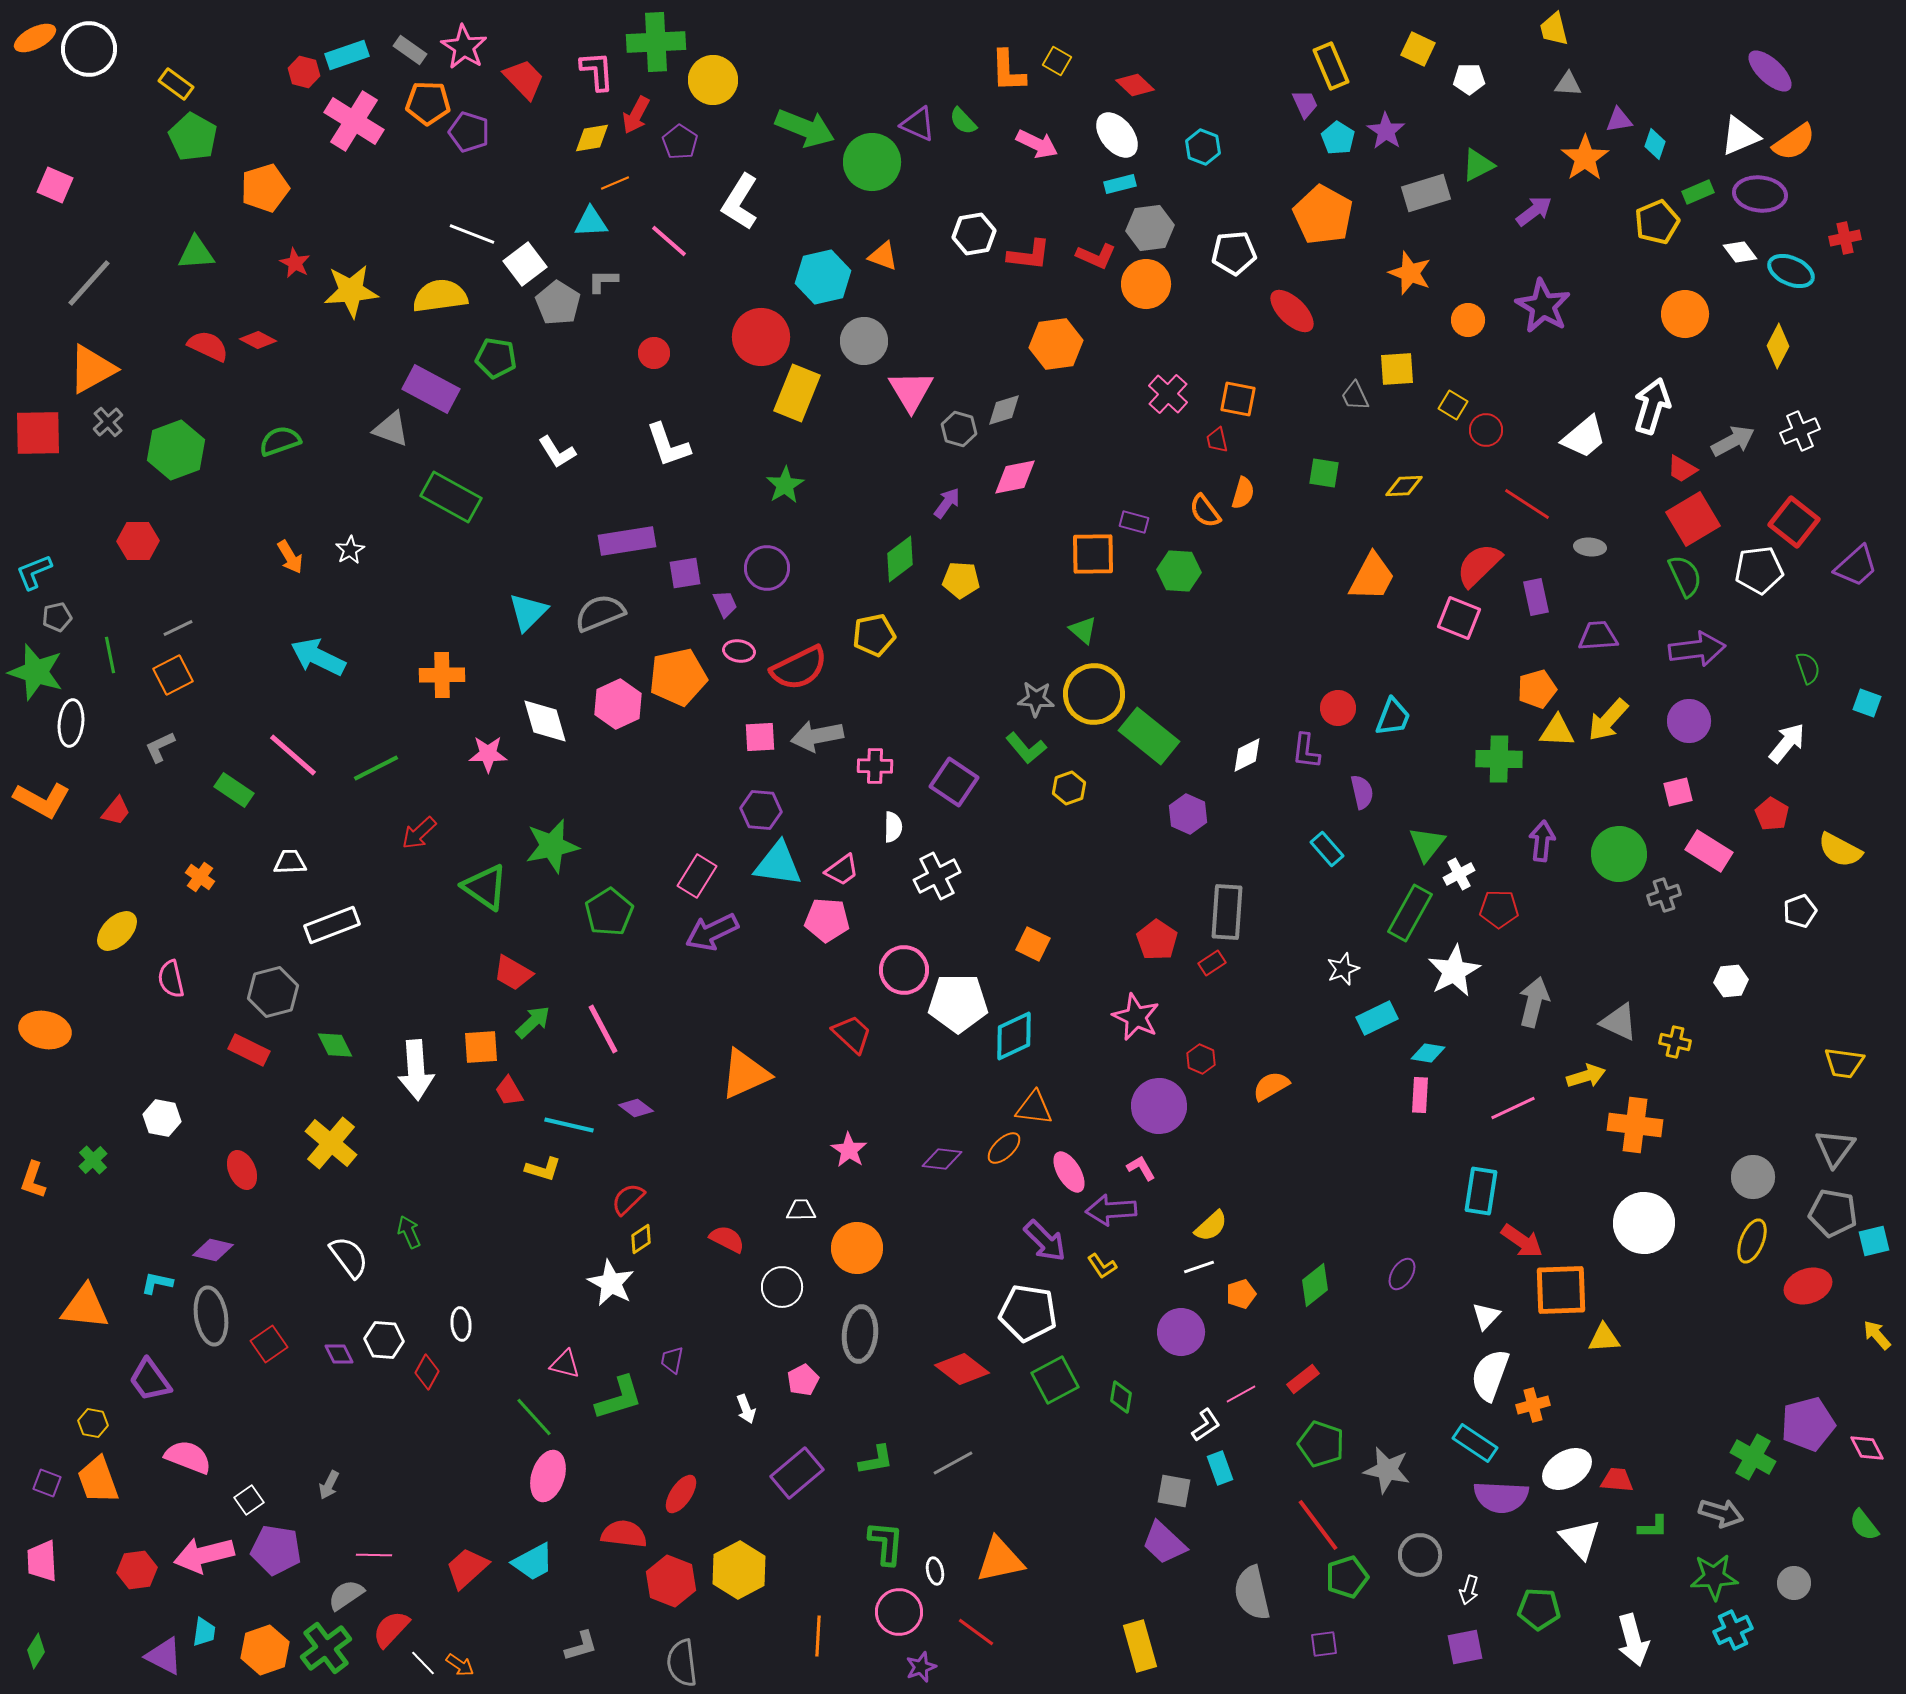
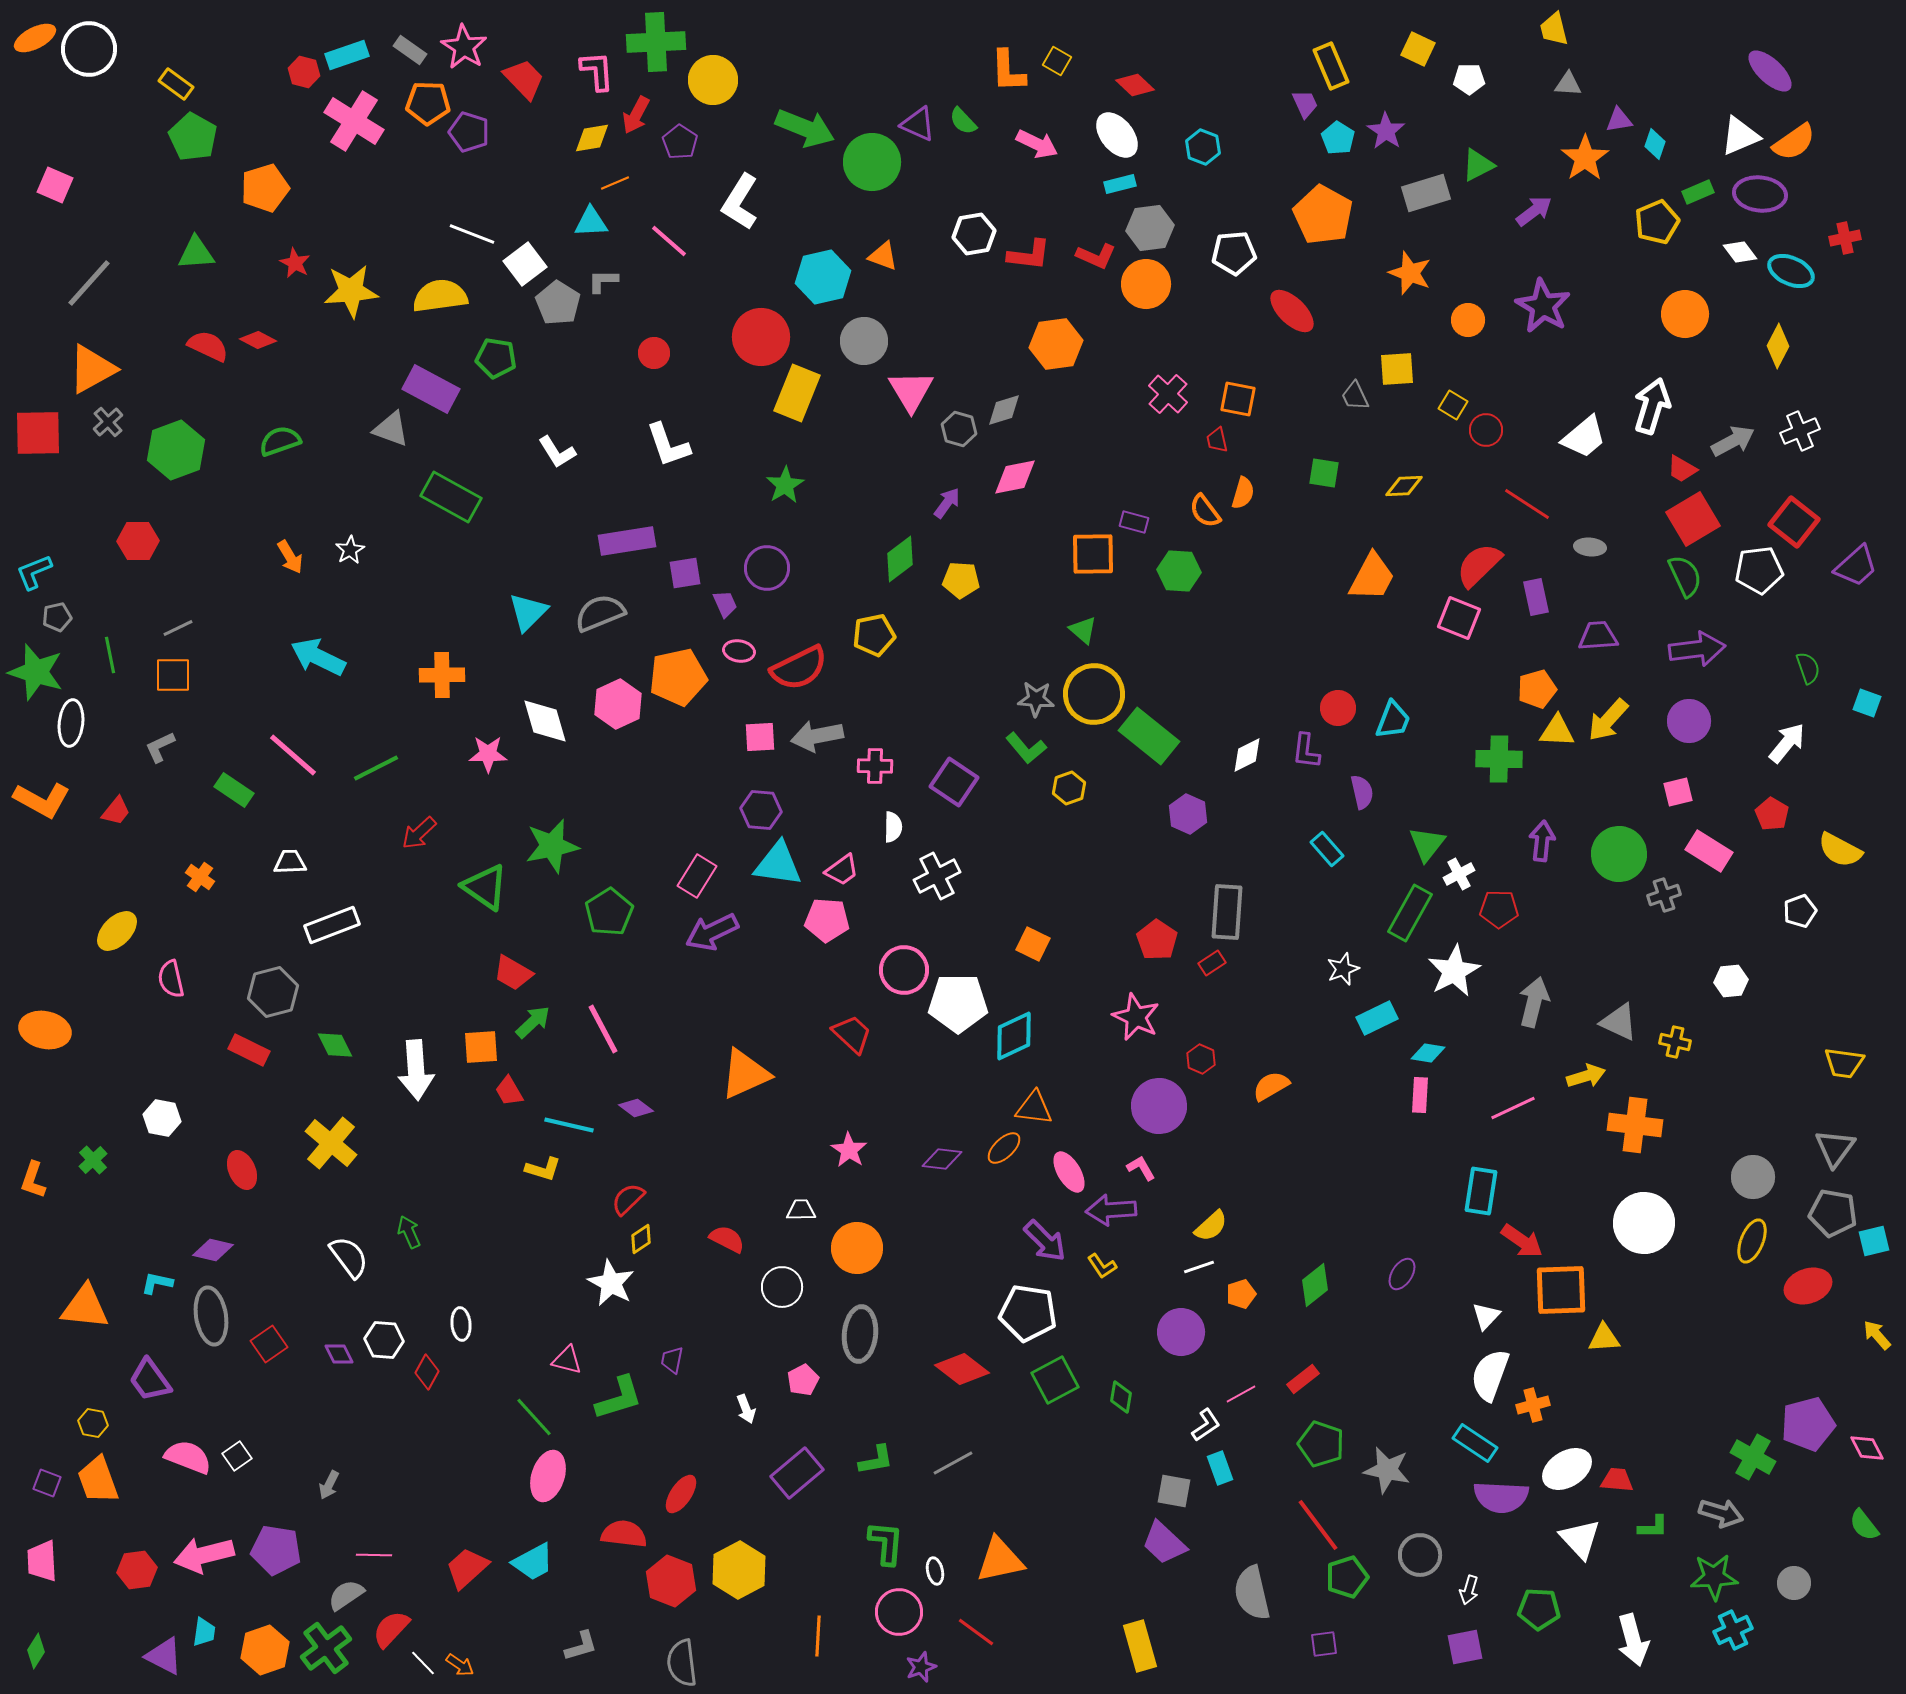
orange square at (173, 675): rotated 27 degrees clockwise
cyan trapezoid at (1393, 717): moved 3 px down
pink triangle at (565, 1364): moved 2 px right, 4 px up
white square at (249, 1500): moved 12 px left, 44 px up
